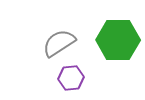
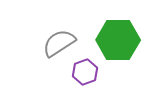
purple hexagon: moved 14 px right, 6 px up; rotated 15 degrees counterclockwise
